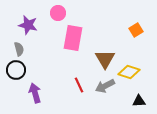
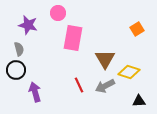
orange square: moved 1 px right, 1 px up
purple arrow: moved 1 px up
